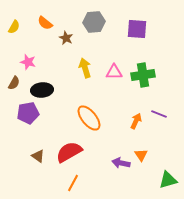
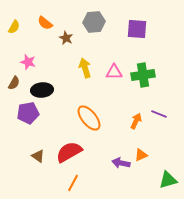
orange triangle: rotated 40 degrees clockwise
